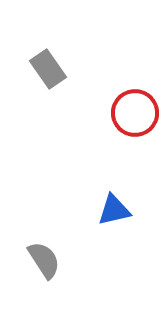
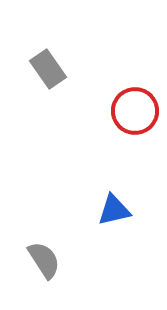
red circle: moved 2 px up
